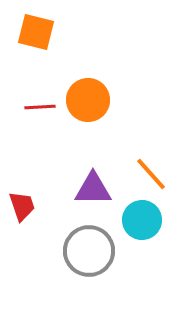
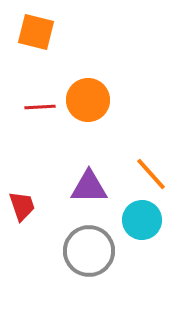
purple triangle: moved 4 px left, 2 px up
